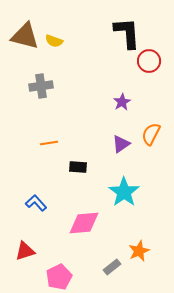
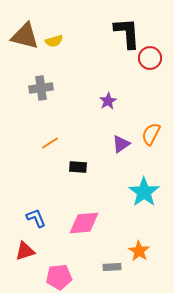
yellow semicircle: rotated 36 degrees counterclockwise
red circle: moved 1 px right, 3 px up
gray cross: moved 2 px down
purple star: moved 14 px left, 1 px up
orange line: moved 1 px right; rotated 24 degrees counterclockwise
cyan star: moved 20 px right
blue L-shape: moved 15 px down; rotated 20 degrees clockwise
orange star: rotated 15 degrees counterclockwise
gray rectangle: rotated 36 degrees clockwise
pink pentagon: rotated 20 degrees clockwise
